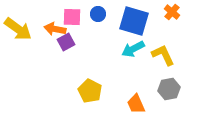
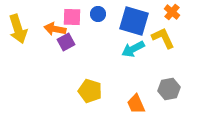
yellow arrow: rotated 36 degrees clockwise
yellow L-shape: moved 17 px up
yellow pentagon: rotated 10 degrees counterclockwise
